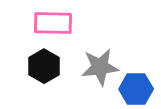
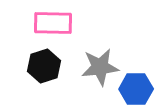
black hexagon: rotated 12 degrees clockwise
